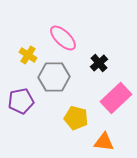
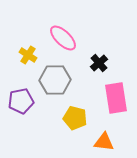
gray hexagon: moved 1 px right, 3 px down
pink rectangle: rotated 56 degrees counterclockwise
yellow pentagon: moved 1 px left
